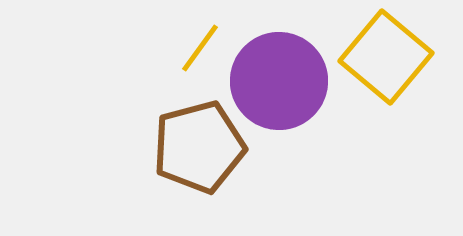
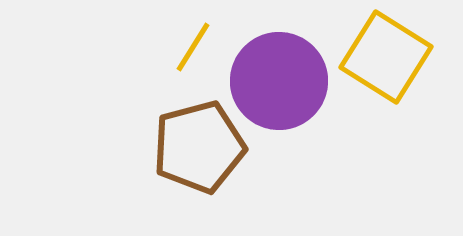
yellow line: moved 7 px left, 1 px up; rotated 4 degrees counterclockwise
yellow square: rotated 8 degrees counterclockwise
